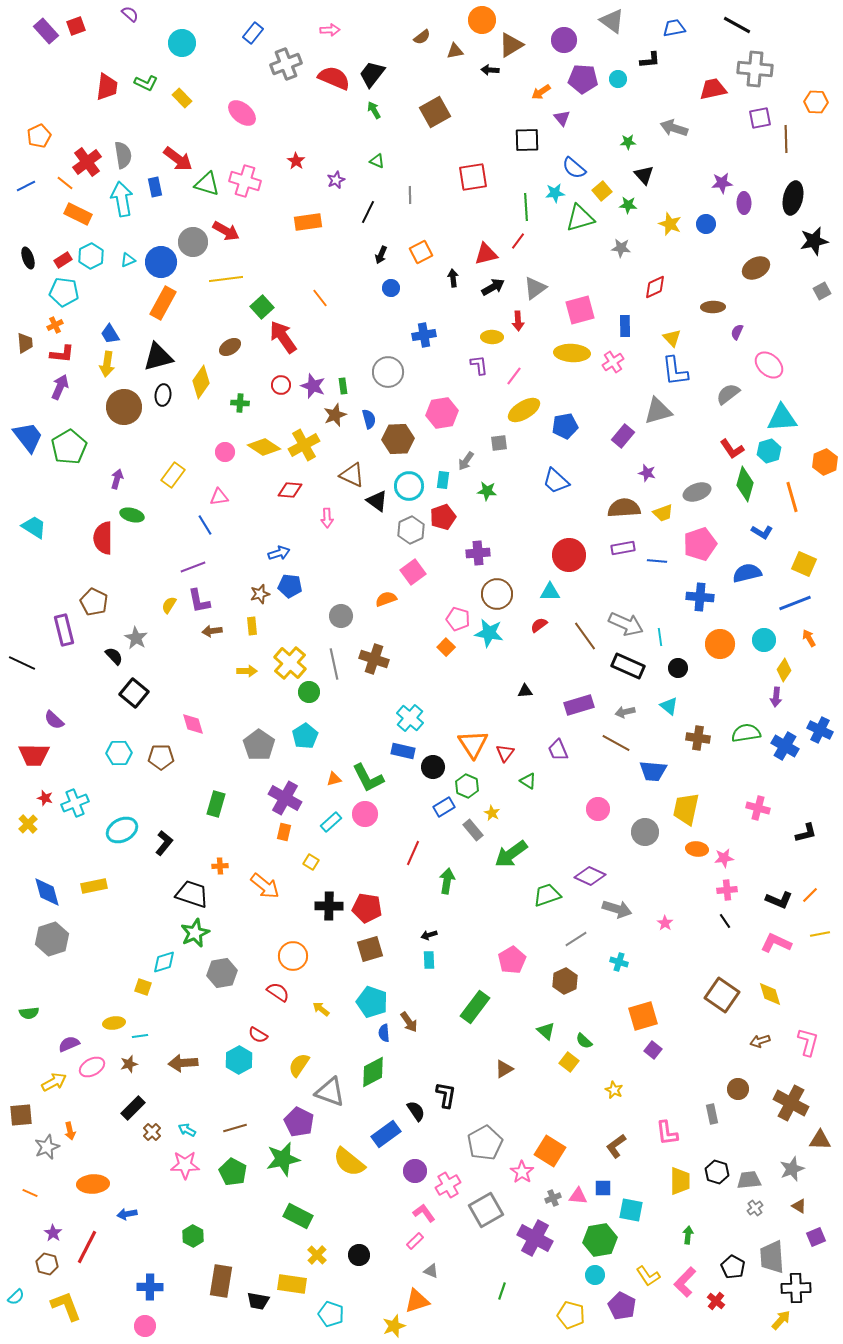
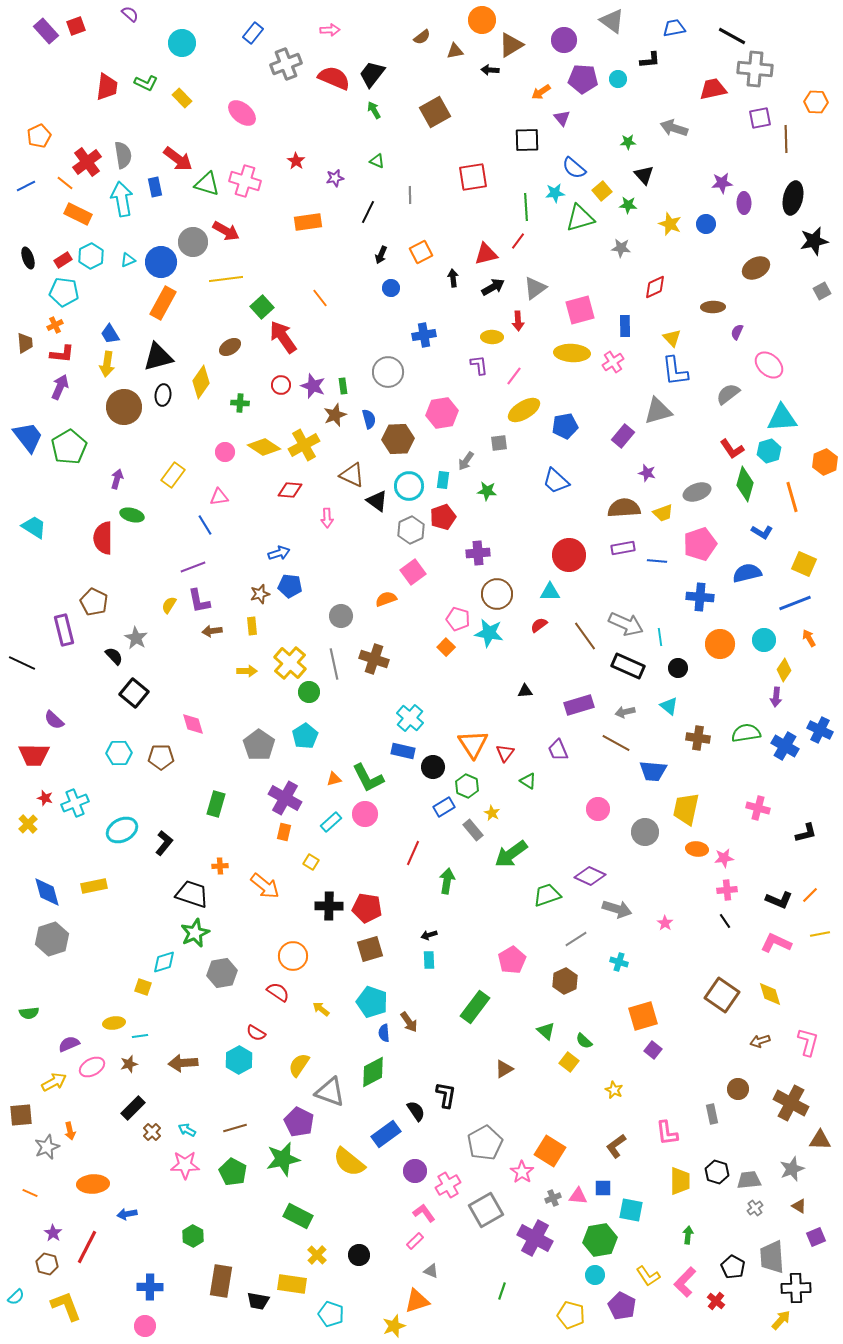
black line at (737, 25): moved 5 px left, 11 px down
purple star at (336, 180): moved 1 px left, 2 px up; rotated 12 degrees clockwise
red semicircle at (258, 1035): moved 2 px left, 2 px up
